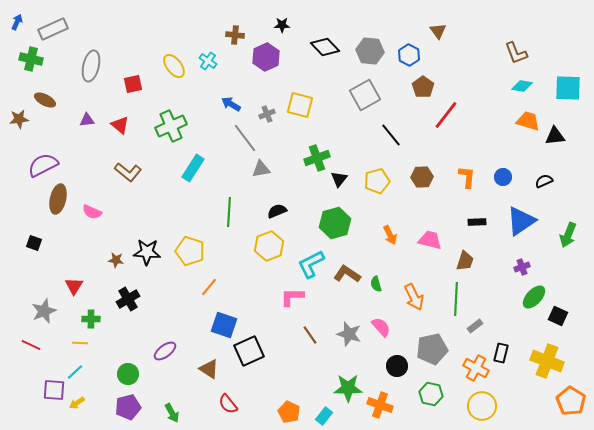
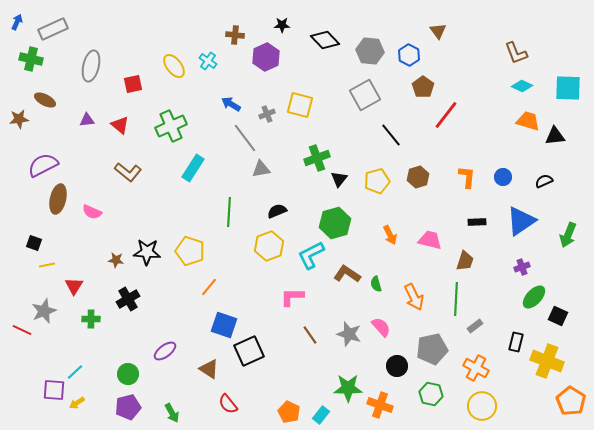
black diamond at (325, 47): moved 7 px up
cyan diamond at (522, 86): rotated 15 degrees clockwise
brown hexagon at (422, 177): moved 4 px left; rotated 15 degrees counterclockwise
cyan L-shape at (311, 264): moved 9 px up
yellow line at (80, 343): moved 33 px left, 78 px up; rotated 14 degrees counterclockwise
red line at (31, 345): moved 9 px left, 15 px up
black rectangle at (501, 353): moved 15 px right, 11 px up
cyan rectangle at (324, 416): moved 3 px left, 1 px up
